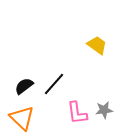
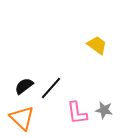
black line: moved 3 px left, 4 px down
gray star: rotated 18 degrees clockwise
